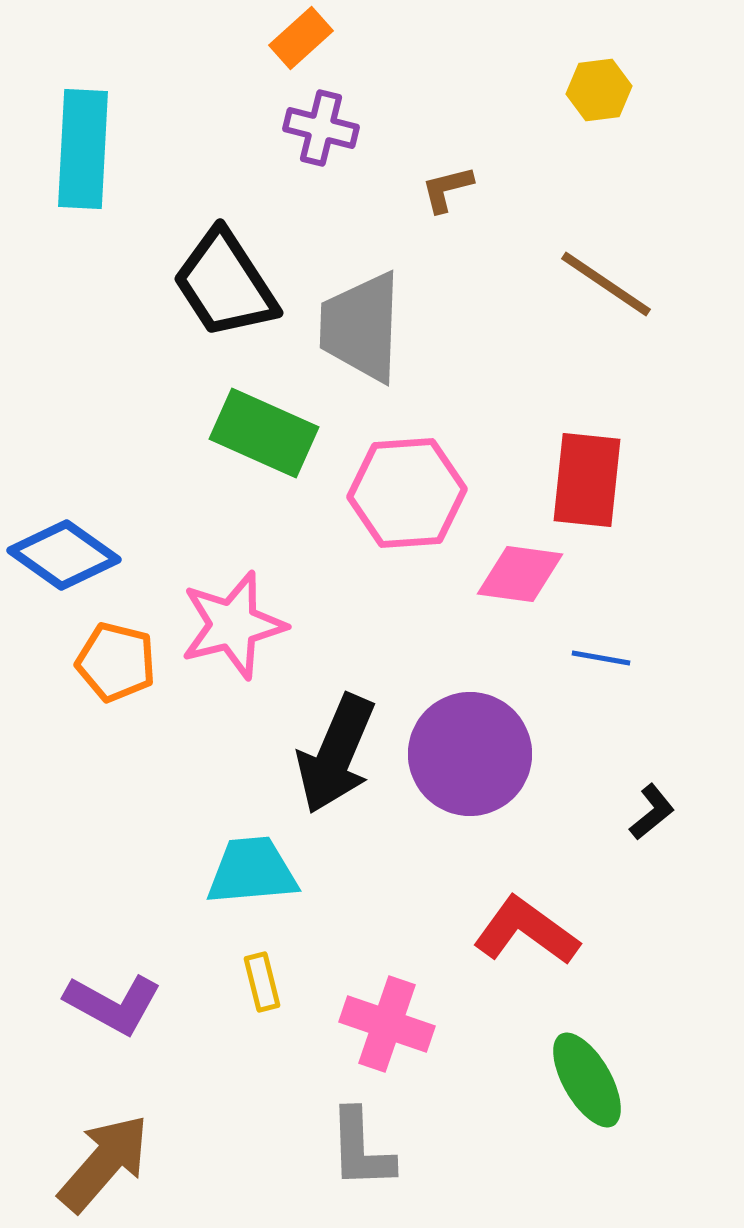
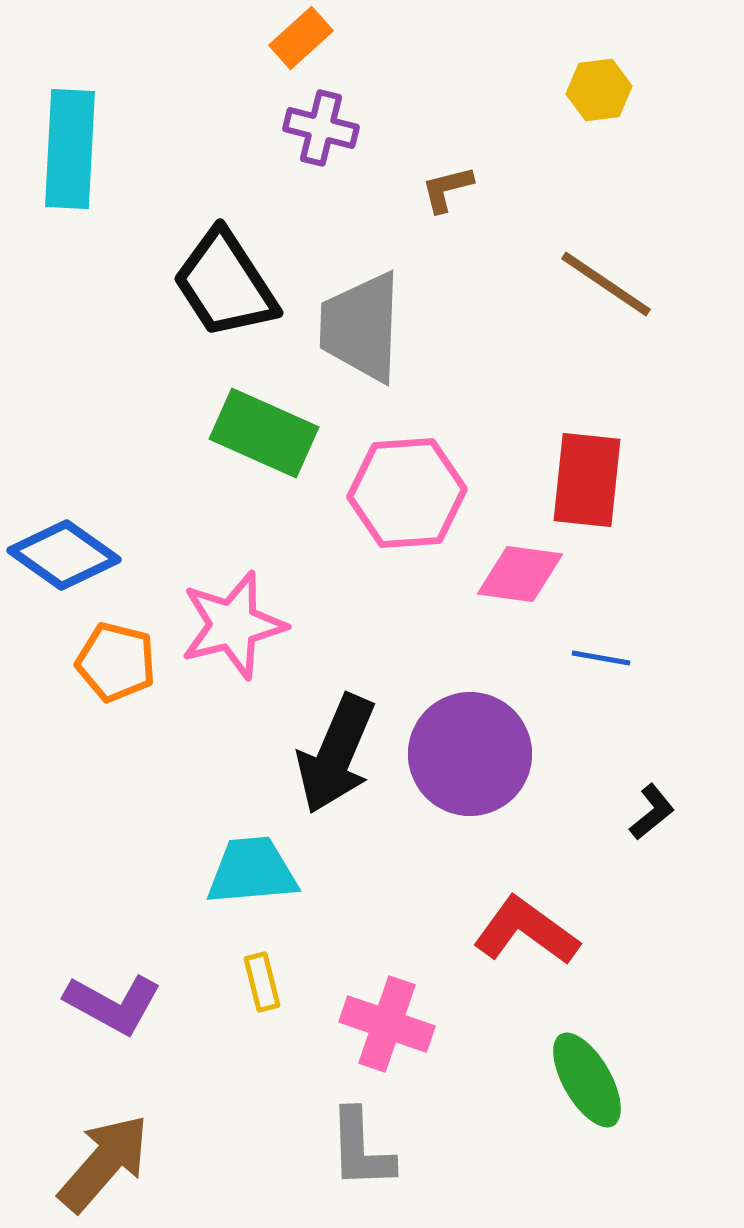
cyan rectangle: moved 13 px left
